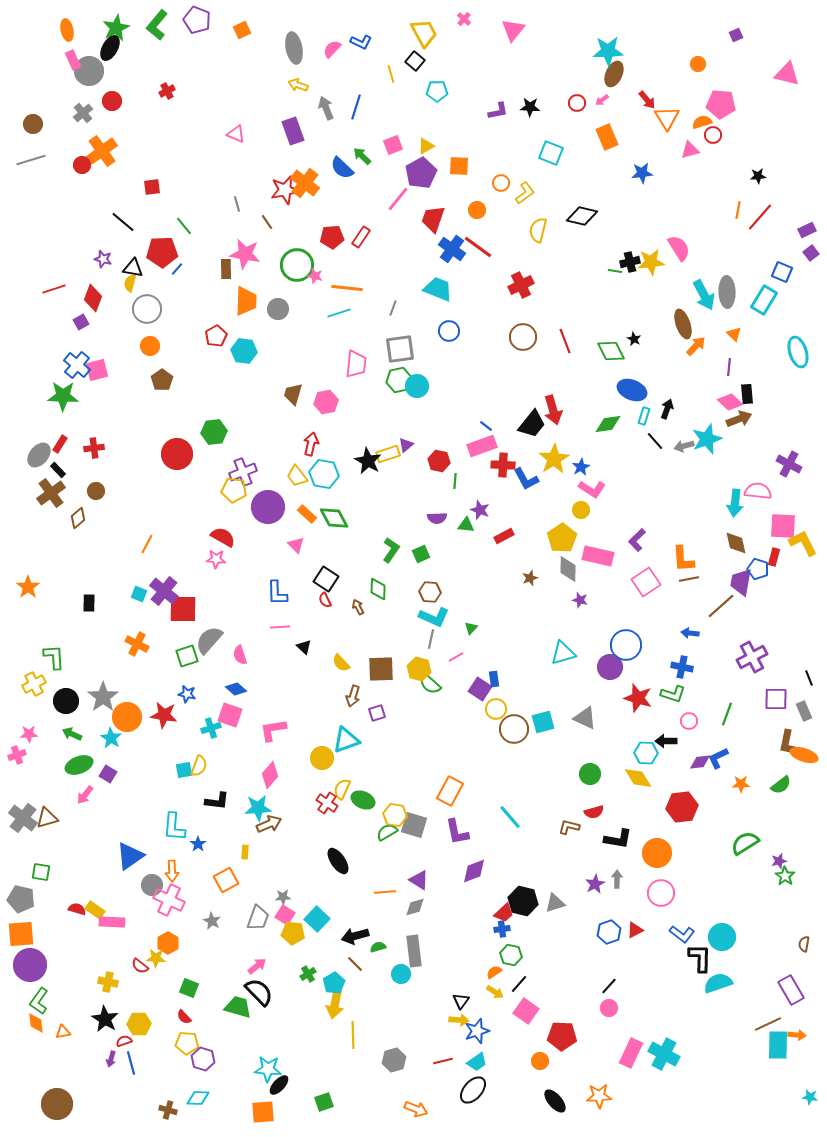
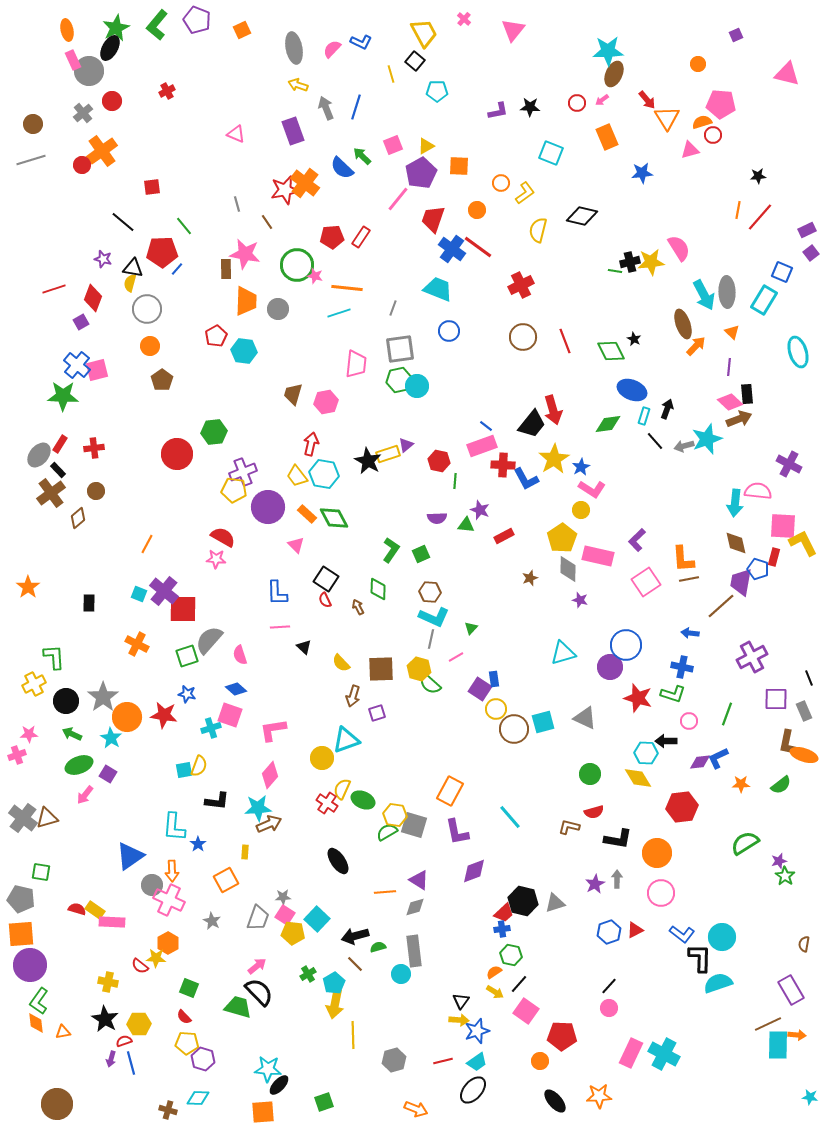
orange triangle at (734, 334): moved 2 px left, 2 px up
